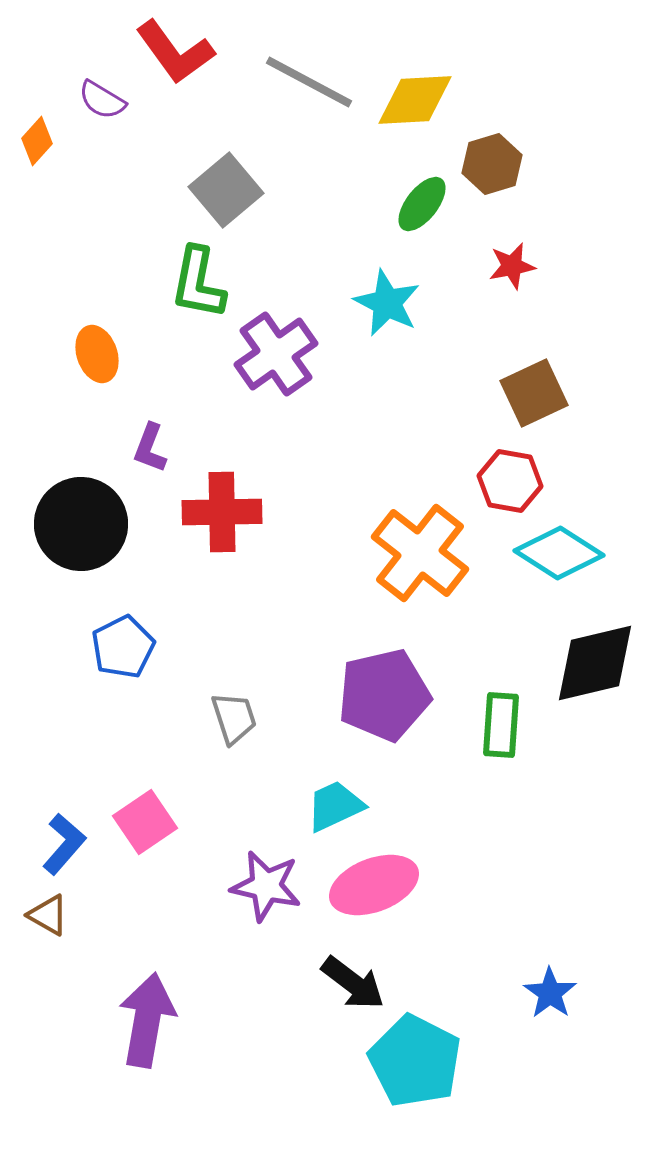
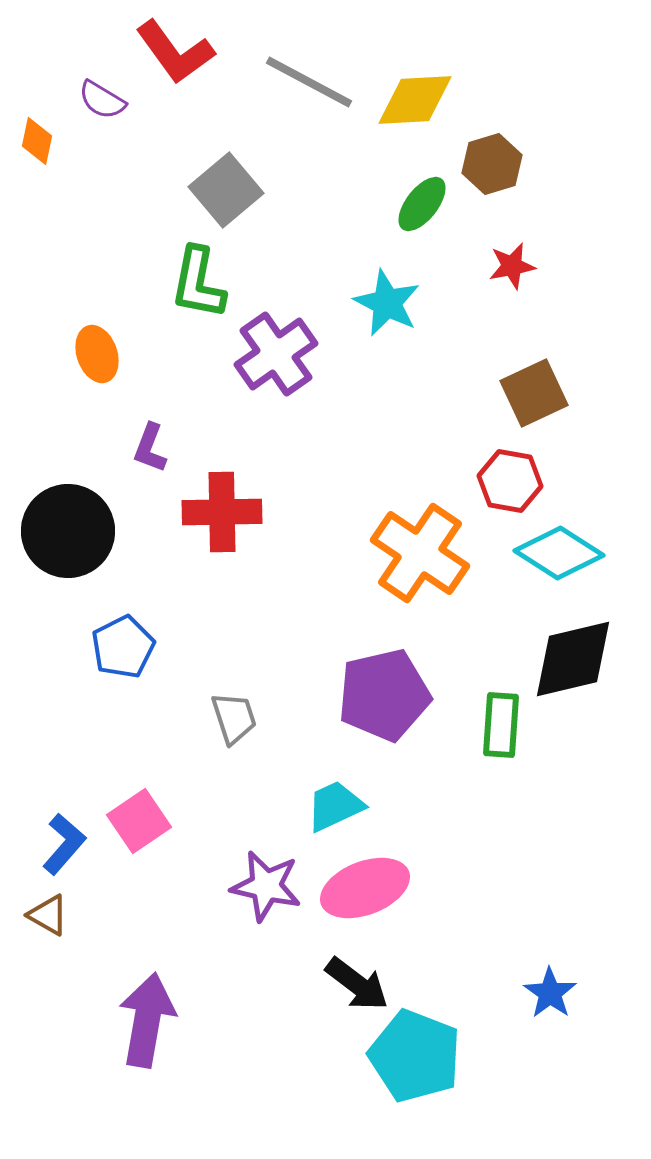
orange diamond: rotated 30 degrees counterclockwise
black circle: moved 13 px left, 7 px down
orange cross: rotated 4 degrees counterclockwise
black diamond: moved 22 px left, 4 px up
pink square: moved 6 px left, 1 px up
pink ellipse: moved 9 px left, 3 px down
black arrow: moved 4 px right, 1 px down
cyan pentagon: moved 5 px up; rotated 6 degrees counterclockwise
